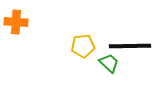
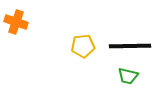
orange cross: rotated 15 degrees clockwise
green trapezoid: moved 19 px right, 13 px down; rotated 150 degrees clockwise
